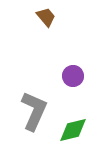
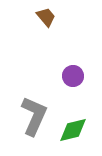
gray L-shape: moved 5 px down
